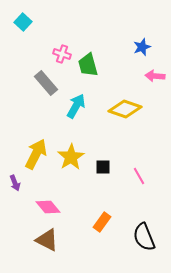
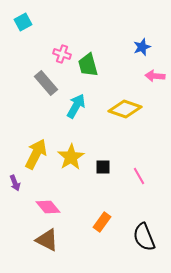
cyan square: rotated 18 degrees clockwise
